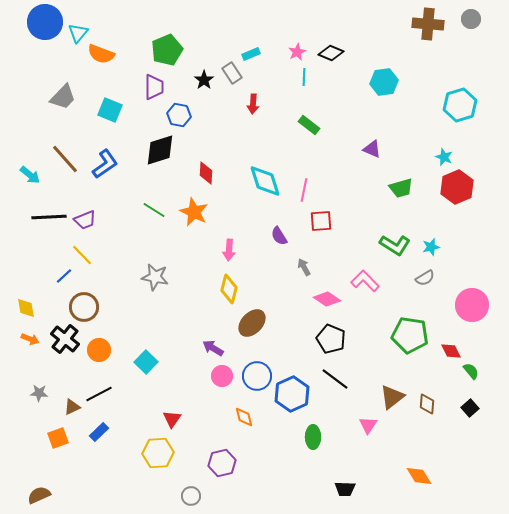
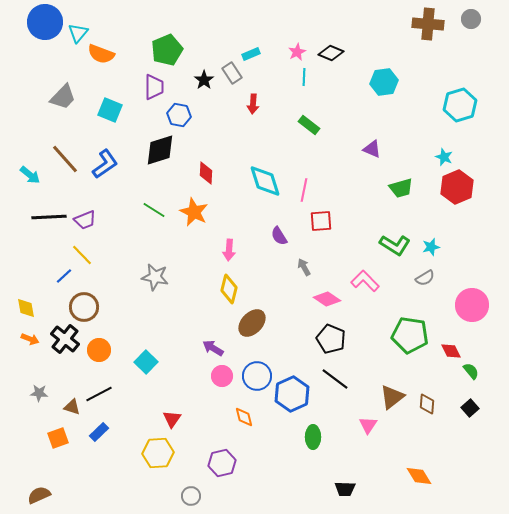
brown triangle at (72, 407): rotated 42 degrees clockwise
